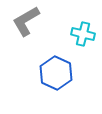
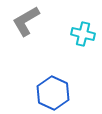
blue hexagon: moved 3 px left, 20 px down
